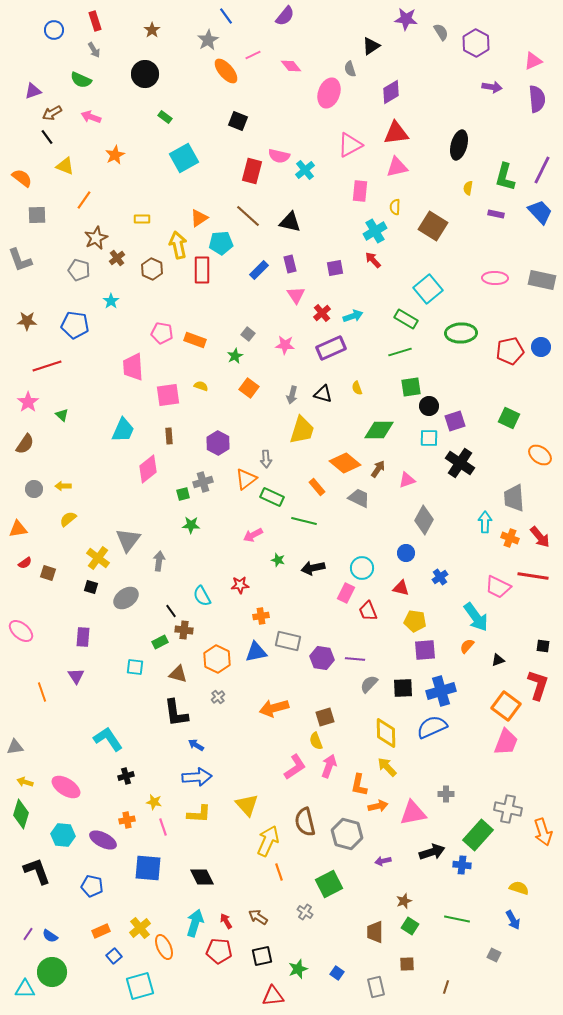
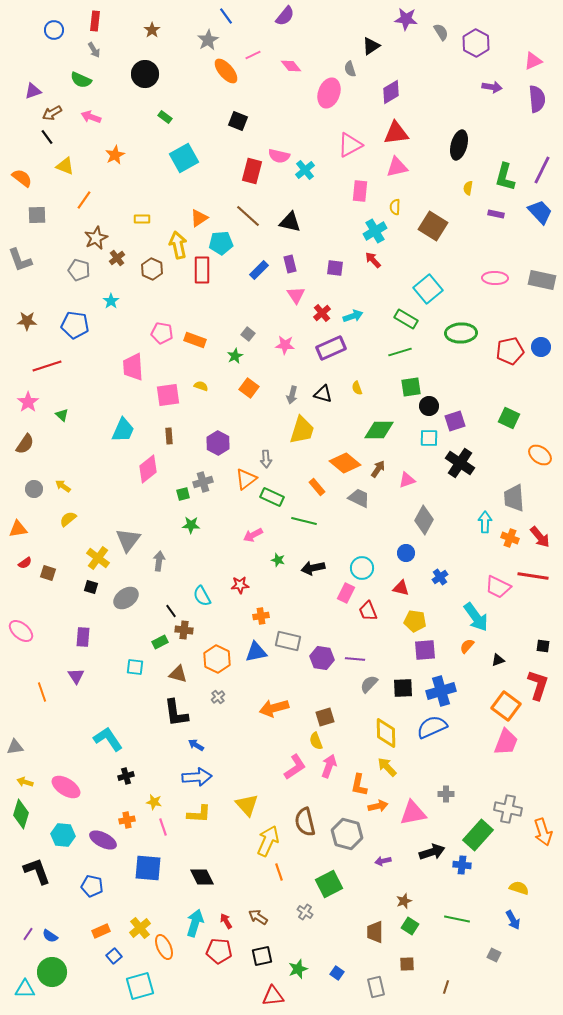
red rectangle at (95, 21): rotated 24 degrees clockwise
purple square at (335, 268): rotated 18 degrees clockwise
yellow arrow at (63, 486): rotated 35 degrees clockwise
